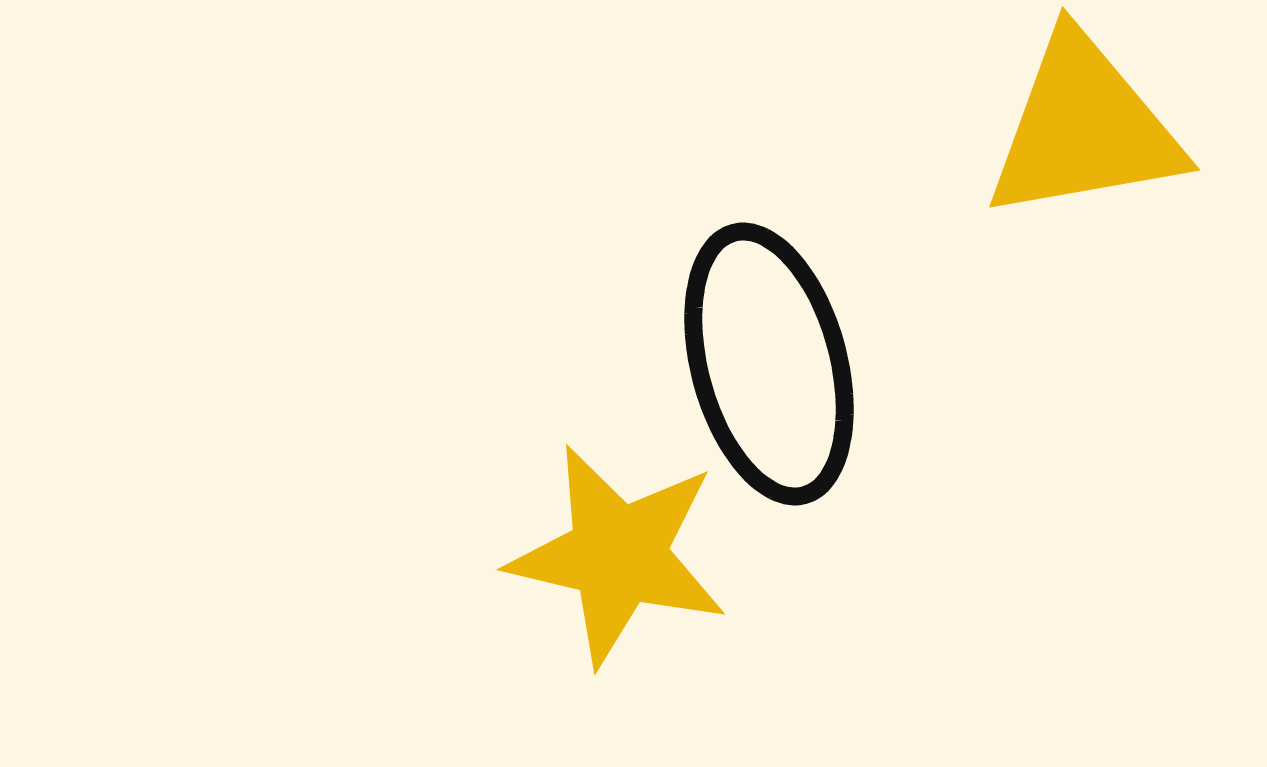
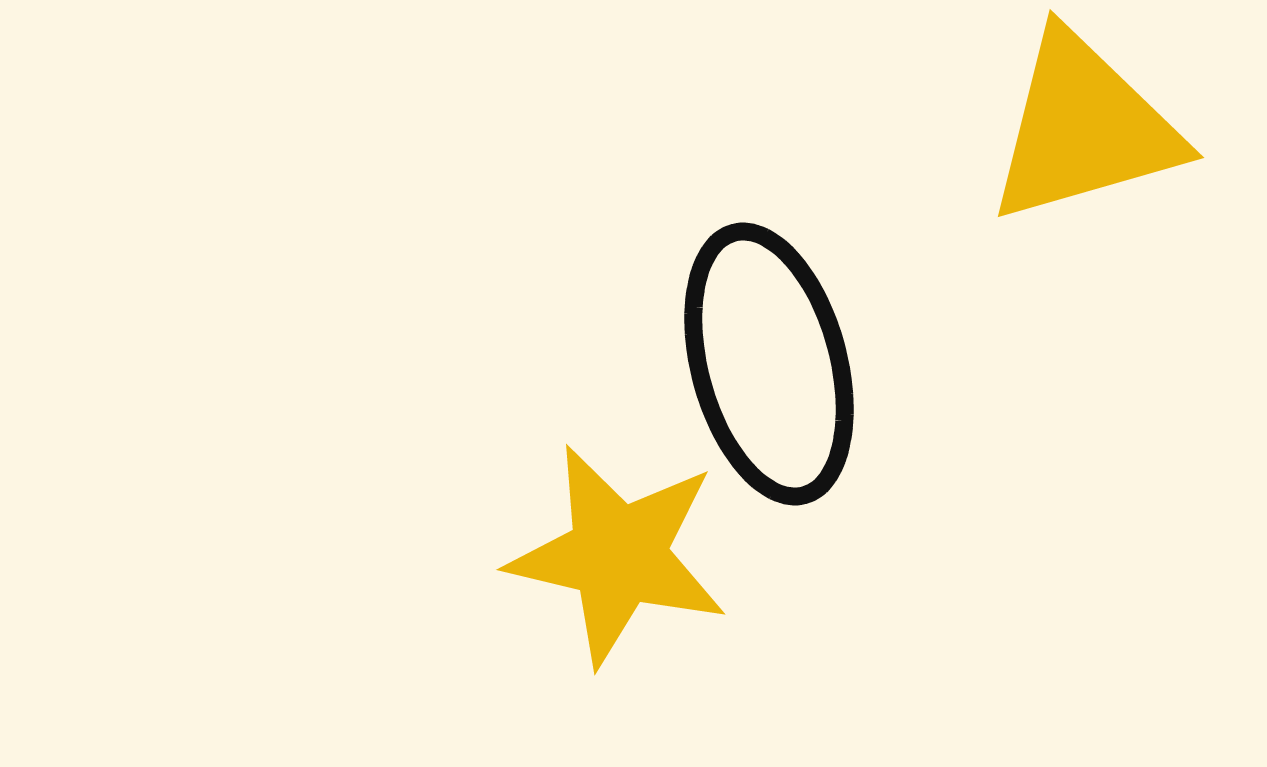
yellow triangle: rotated 6 degrees counterclockwise
